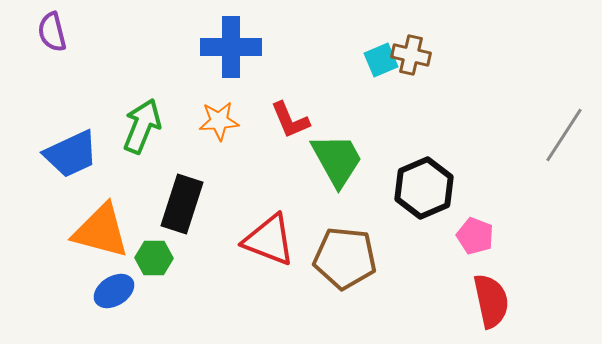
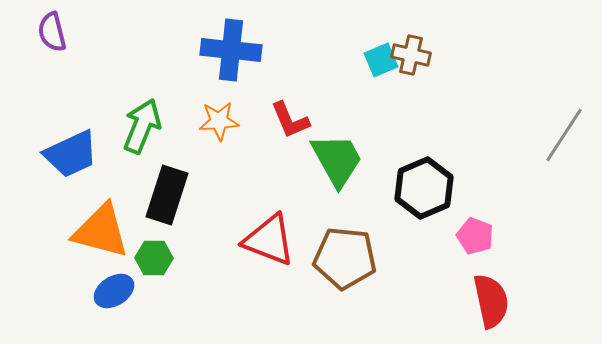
blue cross: moved 3 px down; rotated 6 degrees clockwise
black rectangle: moved 15 px left, 9 px up
